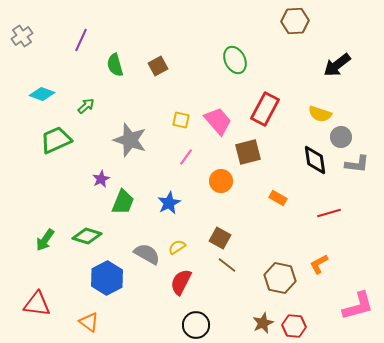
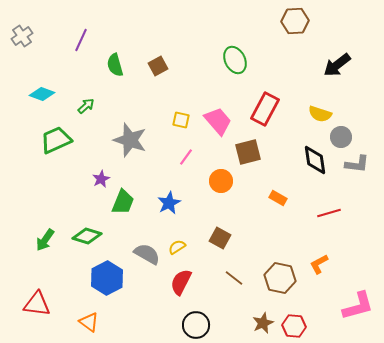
brown line at (227, 265): moved 7 px right, 13 px down
